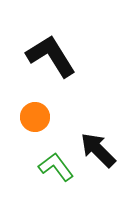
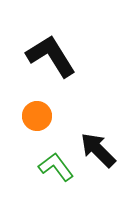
orange circle: moved 2 px right, 1 px up
